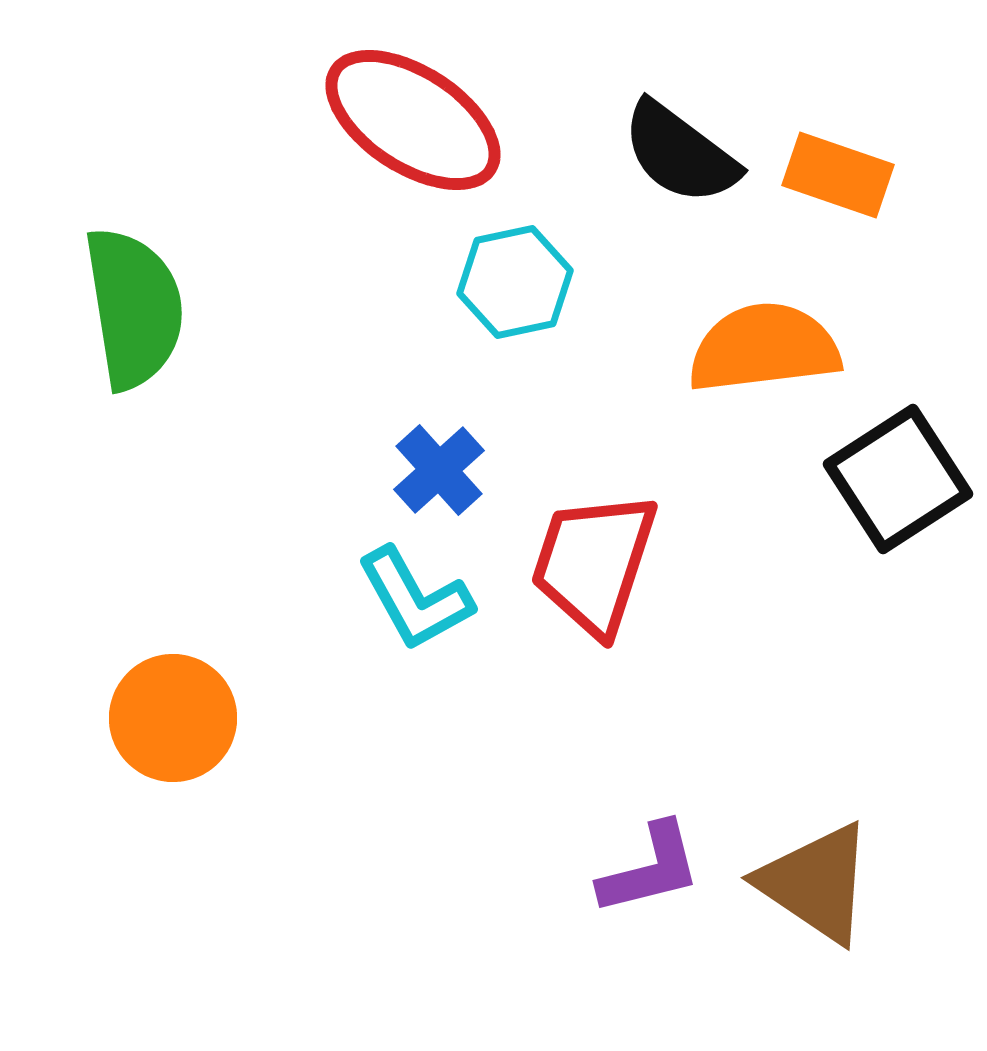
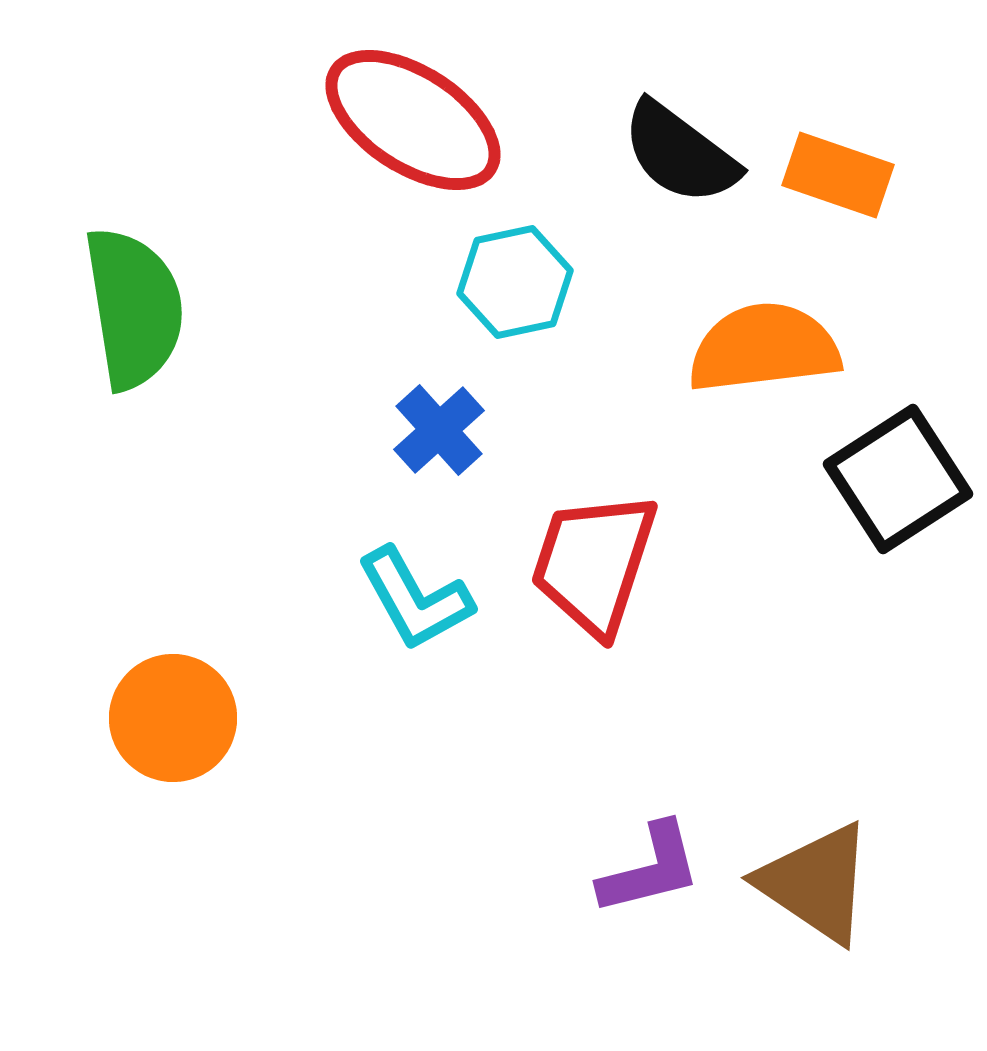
blue cross: moved 40 px up
